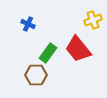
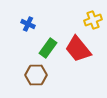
green rectangle: moved 5 px up
